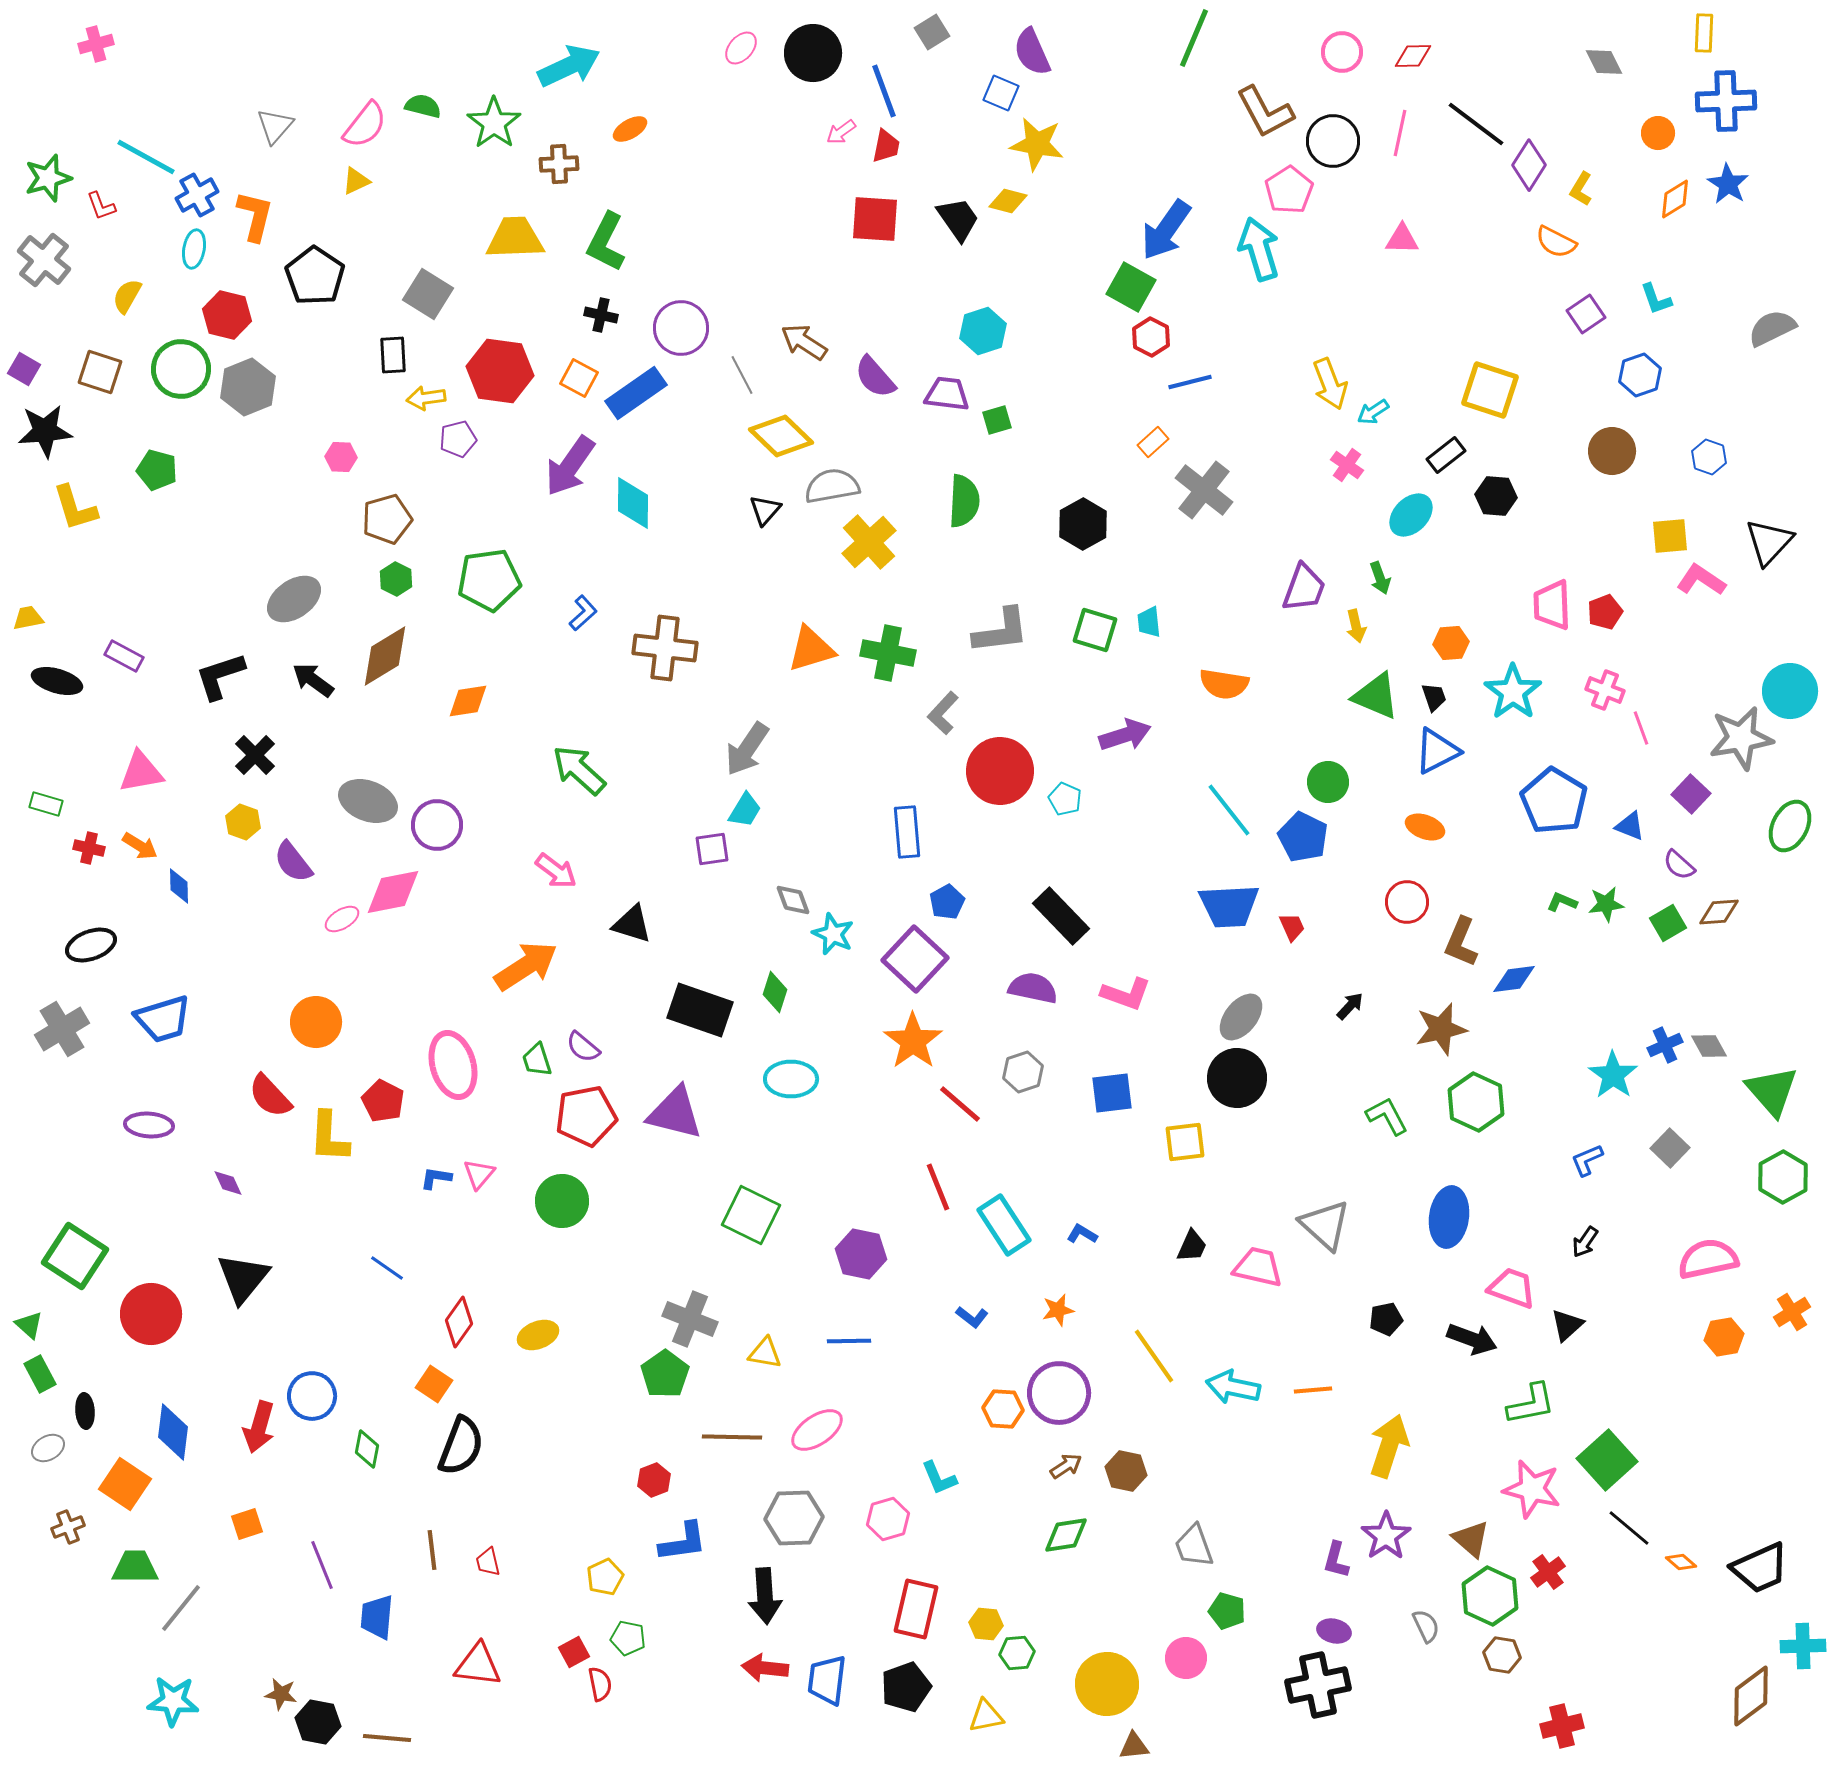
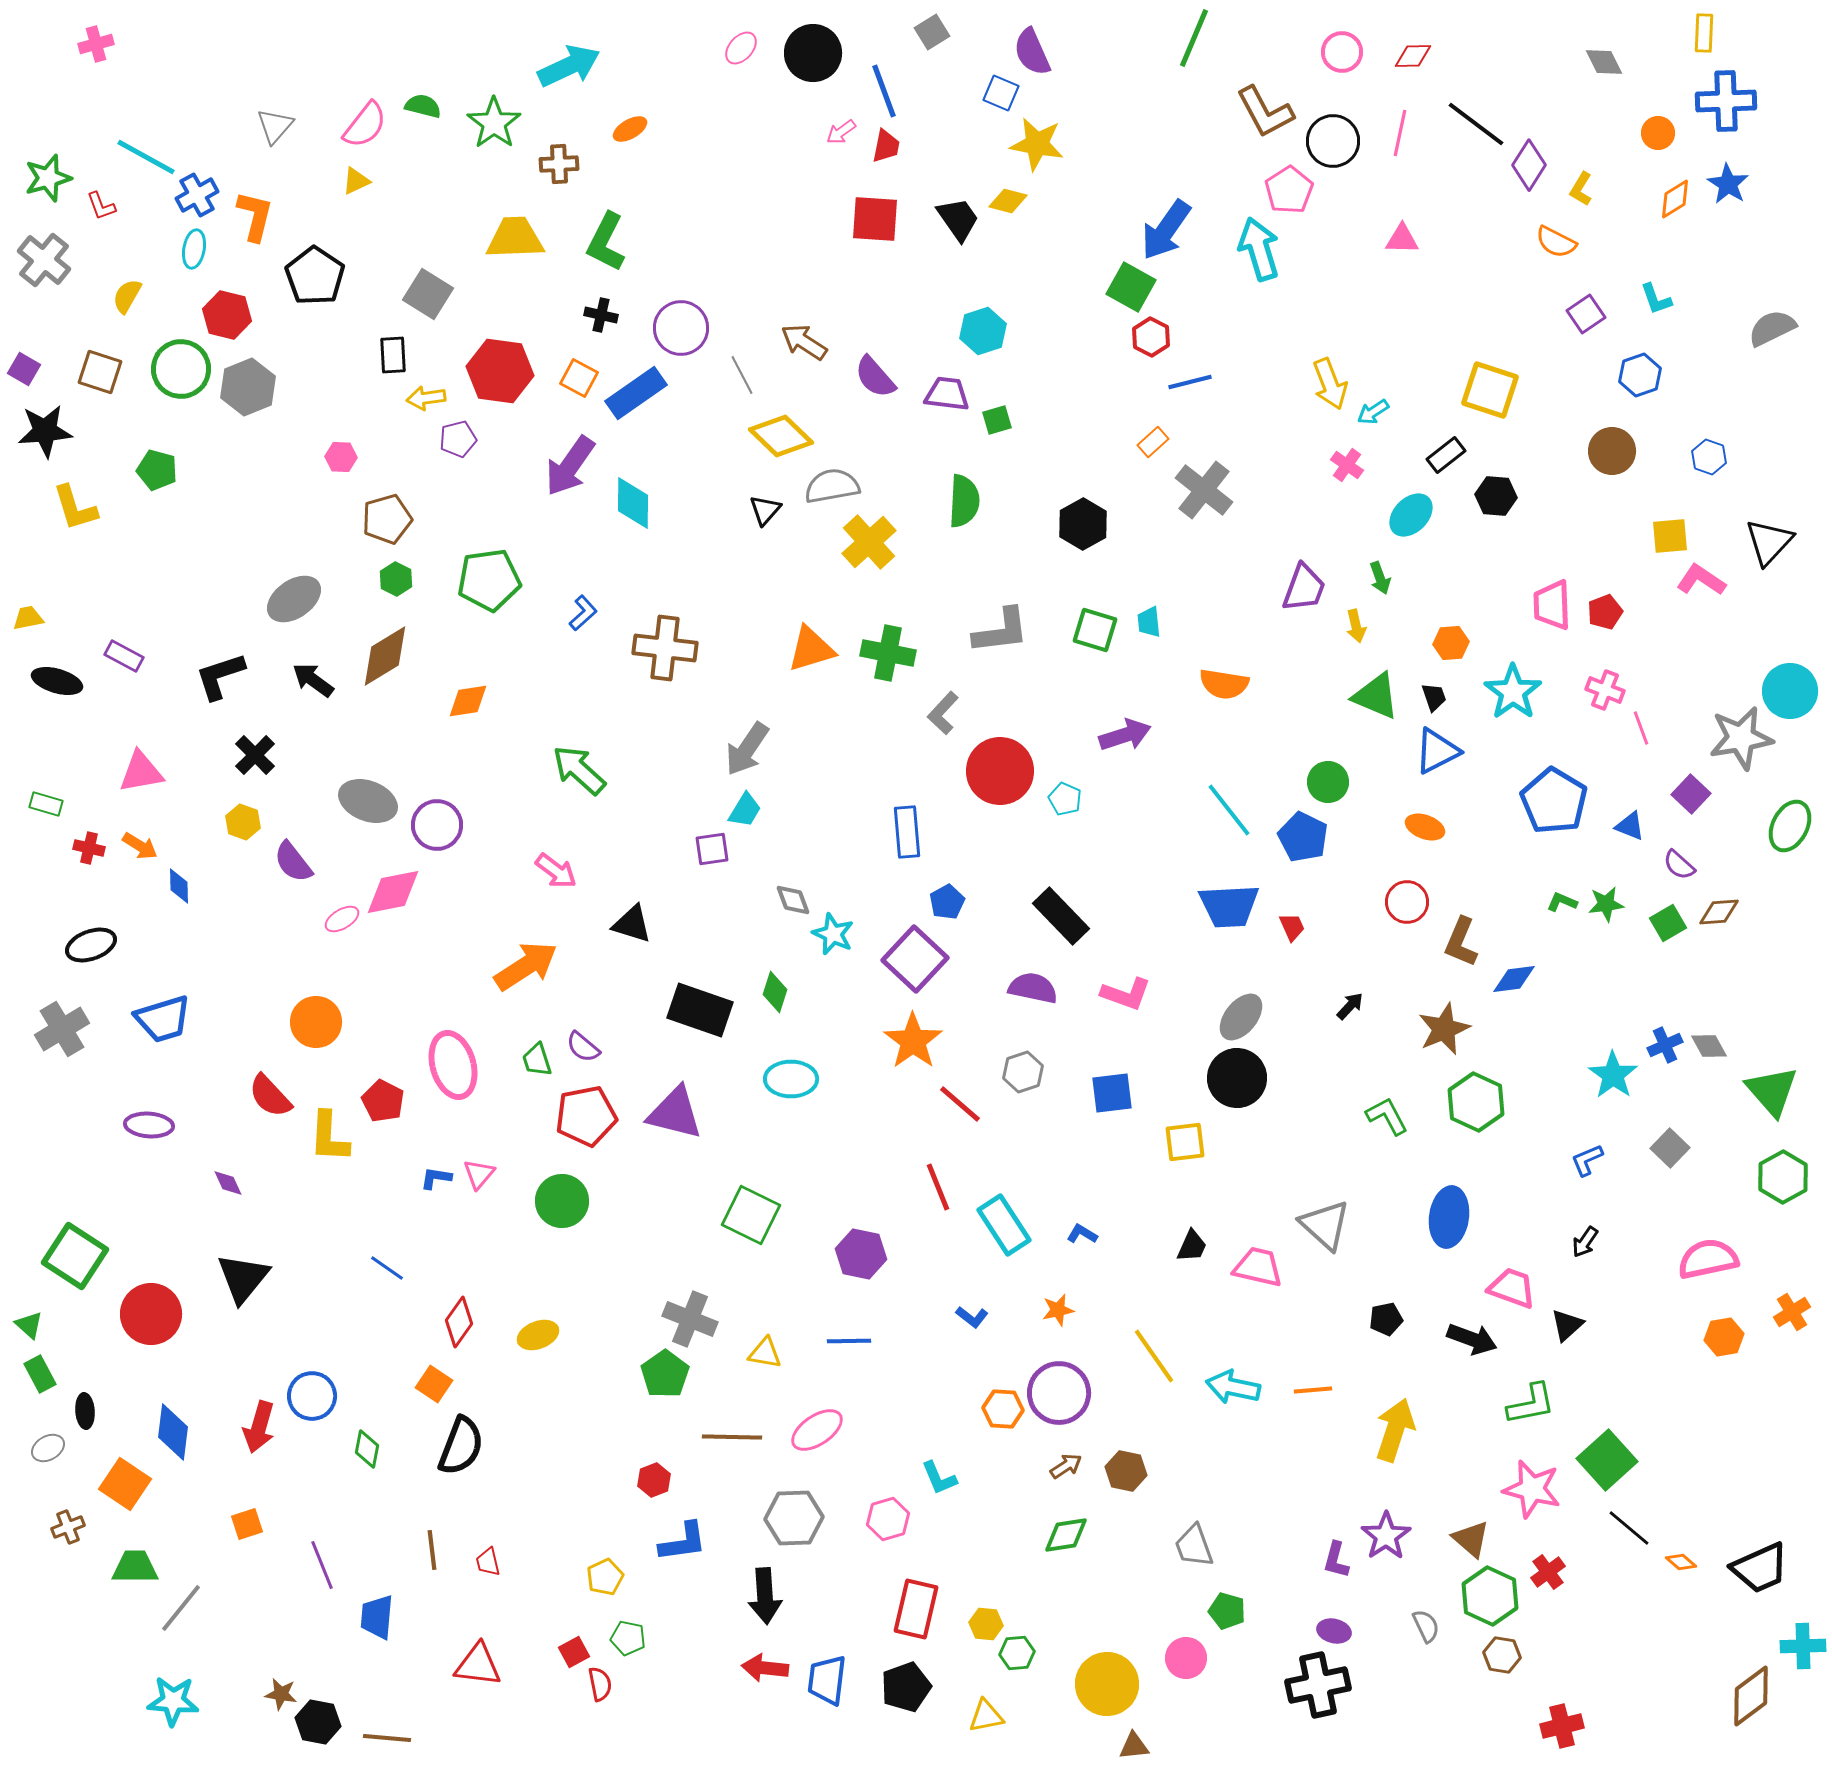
brown star at (1441, 1029): moved 3 px right; rotated 10 degrees counterclockwise
yellow arrow at (1389, 1446): moved 6 px right, 16 px up
